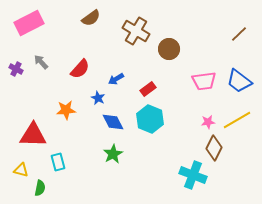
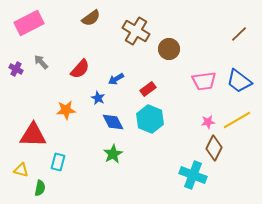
cyan rectangle: rotated 30 degrees clockwise
